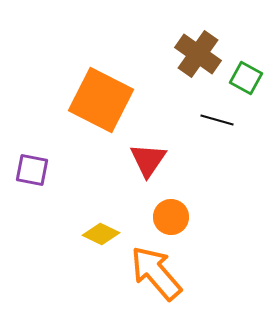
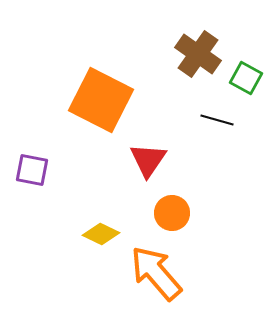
orange circle: moved 1 px right, 4 px up
